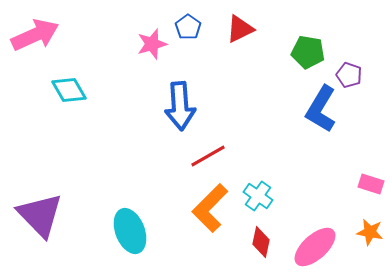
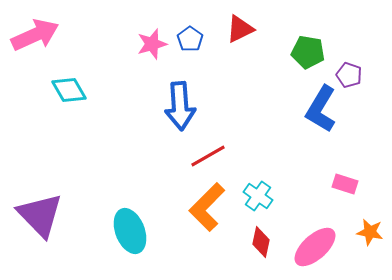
blue pentagon: moved 2 px right, 12 px down
pink rectangle: moved 26 px left
orange L-shape: moved 3 px left, 1 px up
